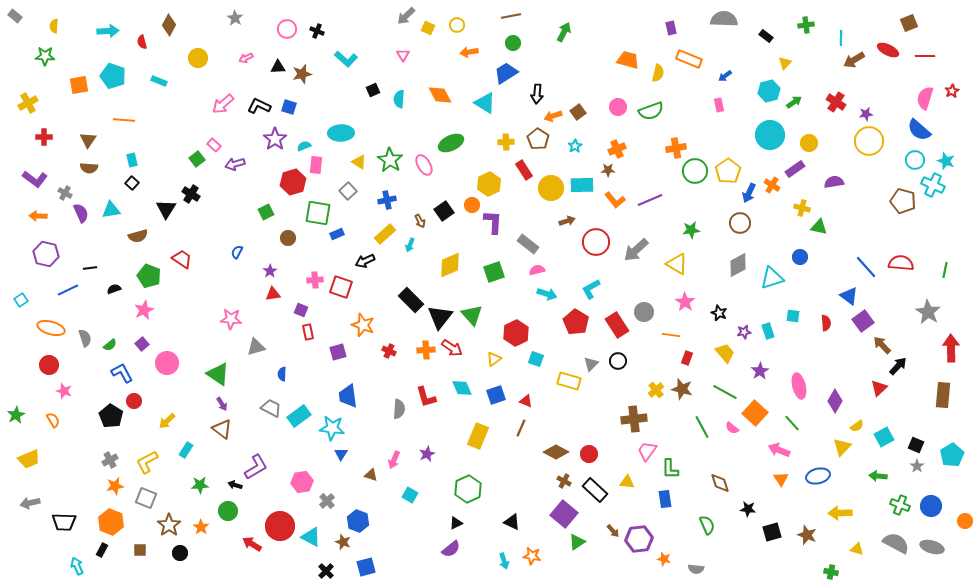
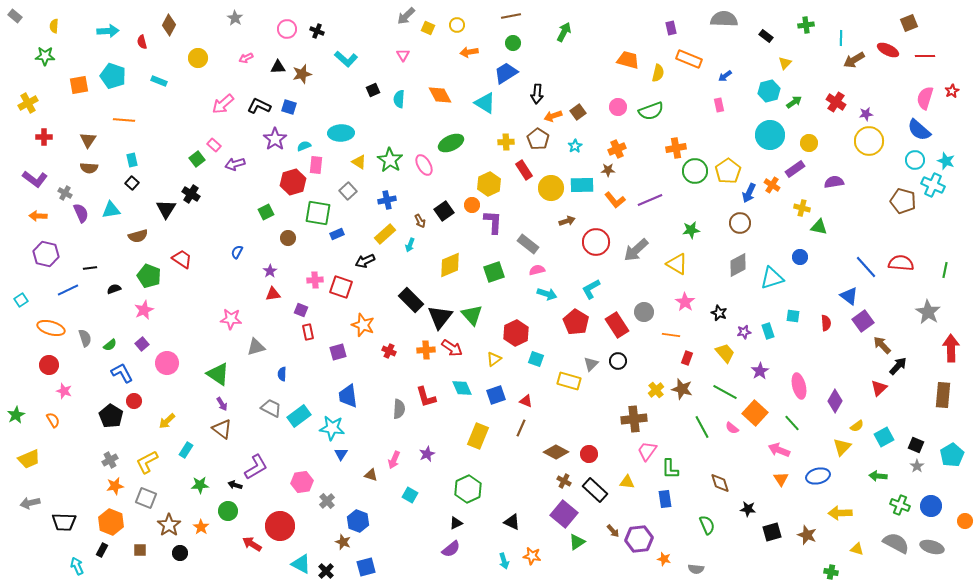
cyan triangle at (311, 537): moved 10 px left, 27 px down
